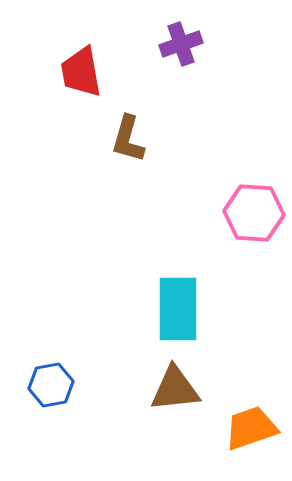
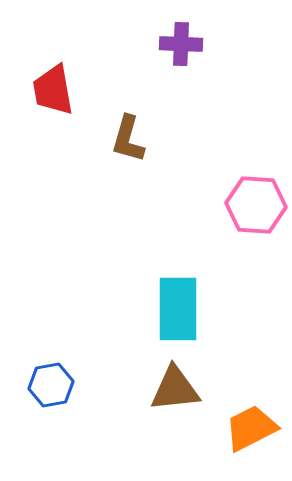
purple cross: rotated 21 degrees clockwise
red trapezoid: moved 28 px left, 18 px down
pink hexagon: moved 2 px right, 8 px up
orange trapezoid: rotated 8 degrees counterclockwise
